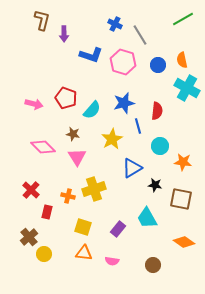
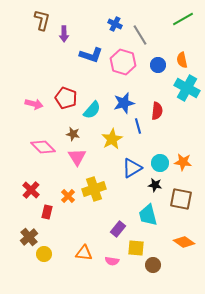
cyan circle: moved 17 px down
orange cross: rotated 32 degrees clockwise
cyan trapezoid: moved 1 px right, 3 px up; rotated 15 degrees clockwise
yellow square: moved 53 px right, 21 px down; rotated 12 degrees counterclockwise
